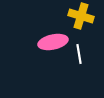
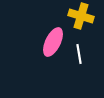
pink ellipse: rotated 52 degrees counterclockwise
